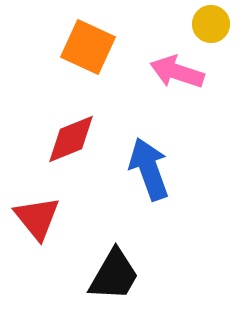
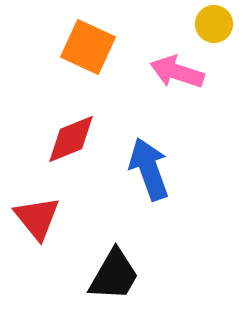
yellow circle: moved 3 px right
